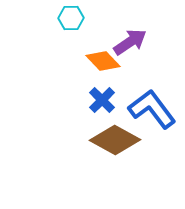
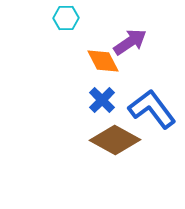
cyan hexagon: moved 5 px left
orange diamond: rotated 16 degrees clockwise
